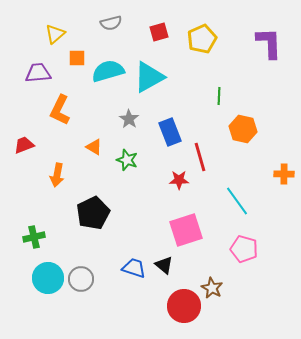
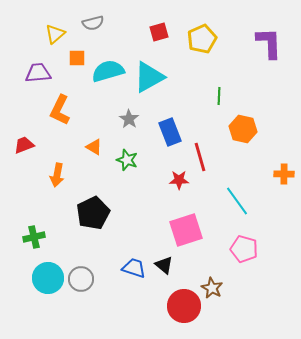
gray semicircle: moved 18 px left
